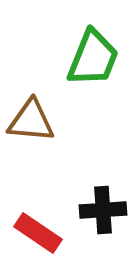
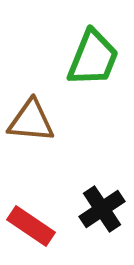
black cross: moved 1 px left, 1 px up; rotated 30 degrees counterclockwise
red rectangle: moved 7 px left, 7 px up
